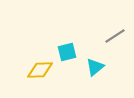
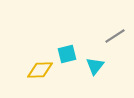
cyan square: moved 2 px down
cyan triangle: moved 1 px up; rotated 12 degrees counterclockwise
